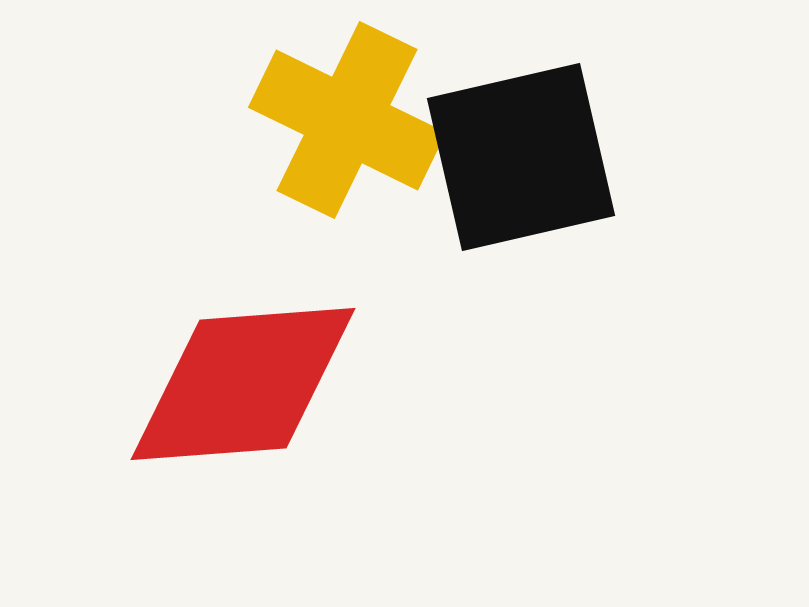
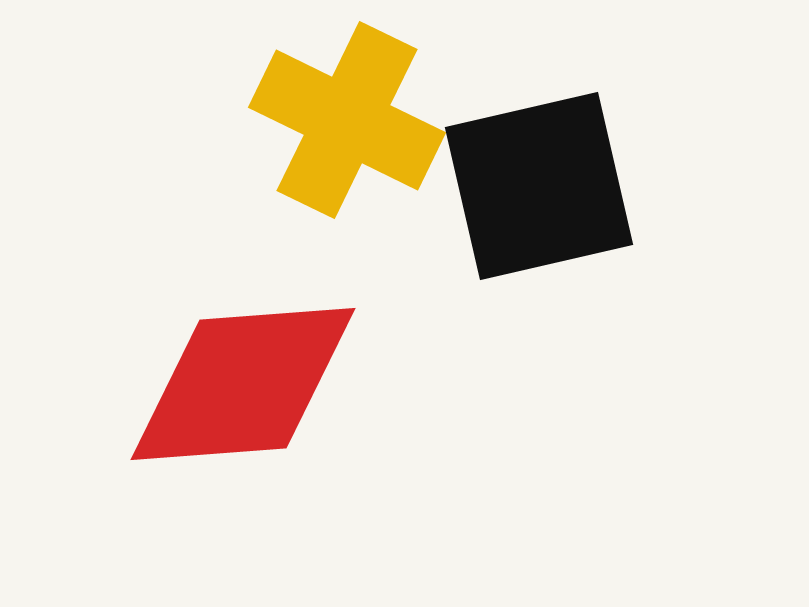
black square: moved 18 px right, 29 px down
